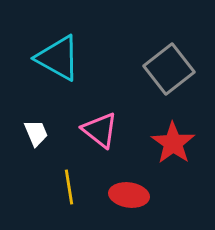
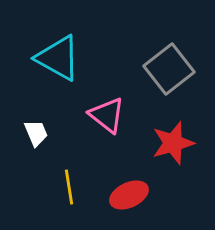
pink triangle: moved 7 px right, 15 px up
red star: rotated 21 degrees clockwise
red ellipse: rotated 33 degrees counterclockwise
